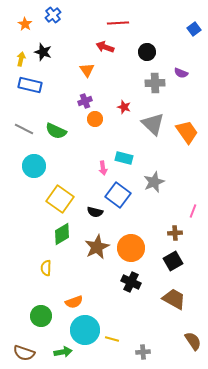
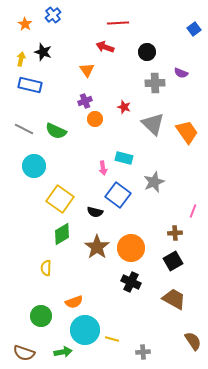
brown star at (97, 247): rotated 10 degrees counterclockwise
